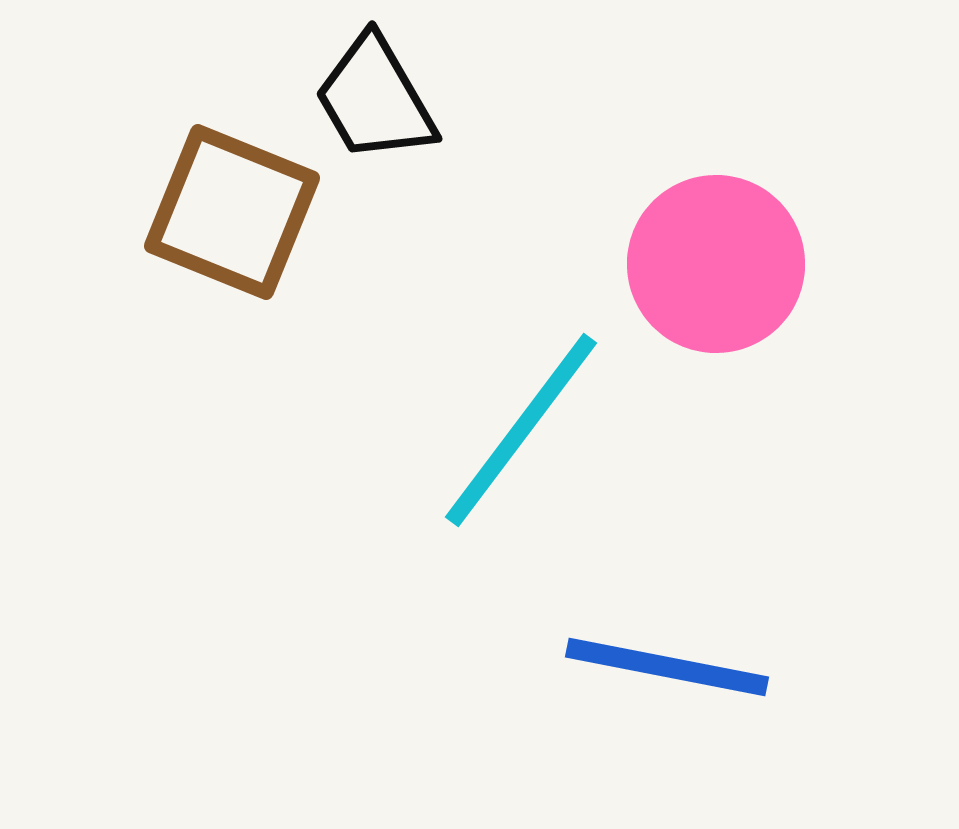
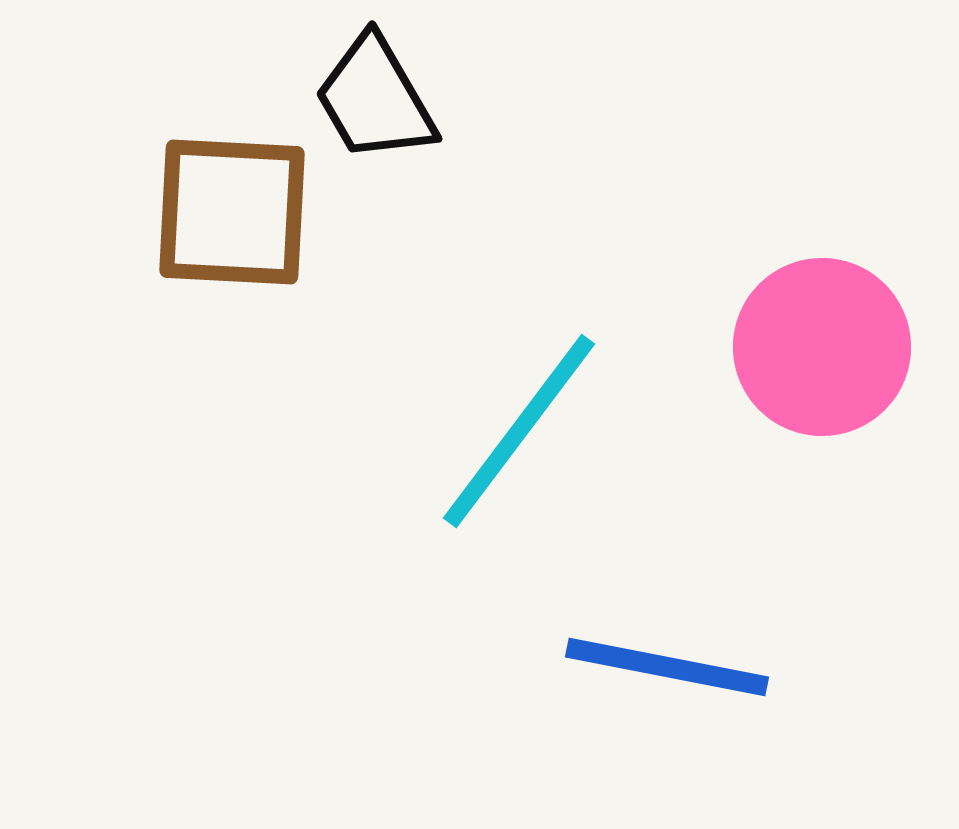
brown square: rotated 19 degrees counterclockwise
pink circle: moved 106 px right, 83 px down
cyan line: moved 2 px left, 1 px down
